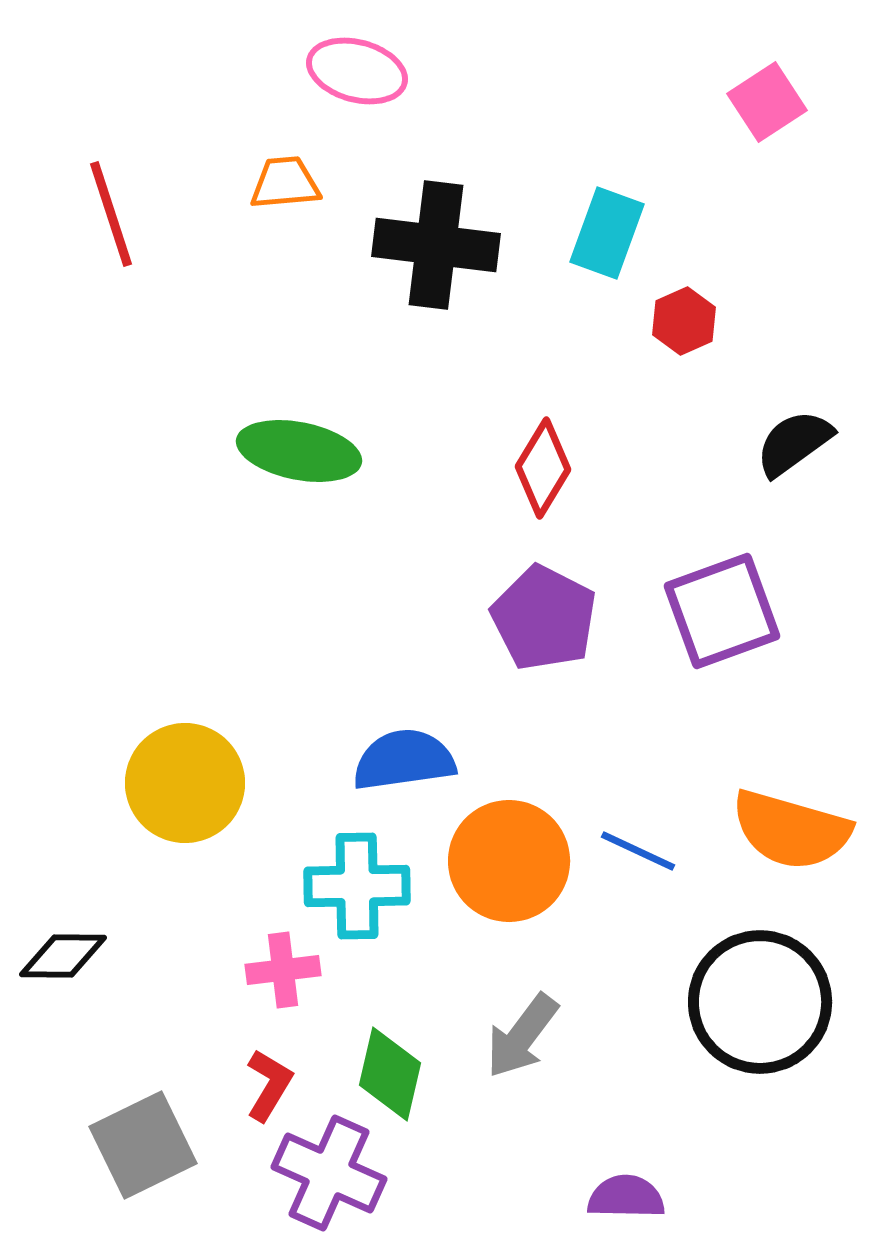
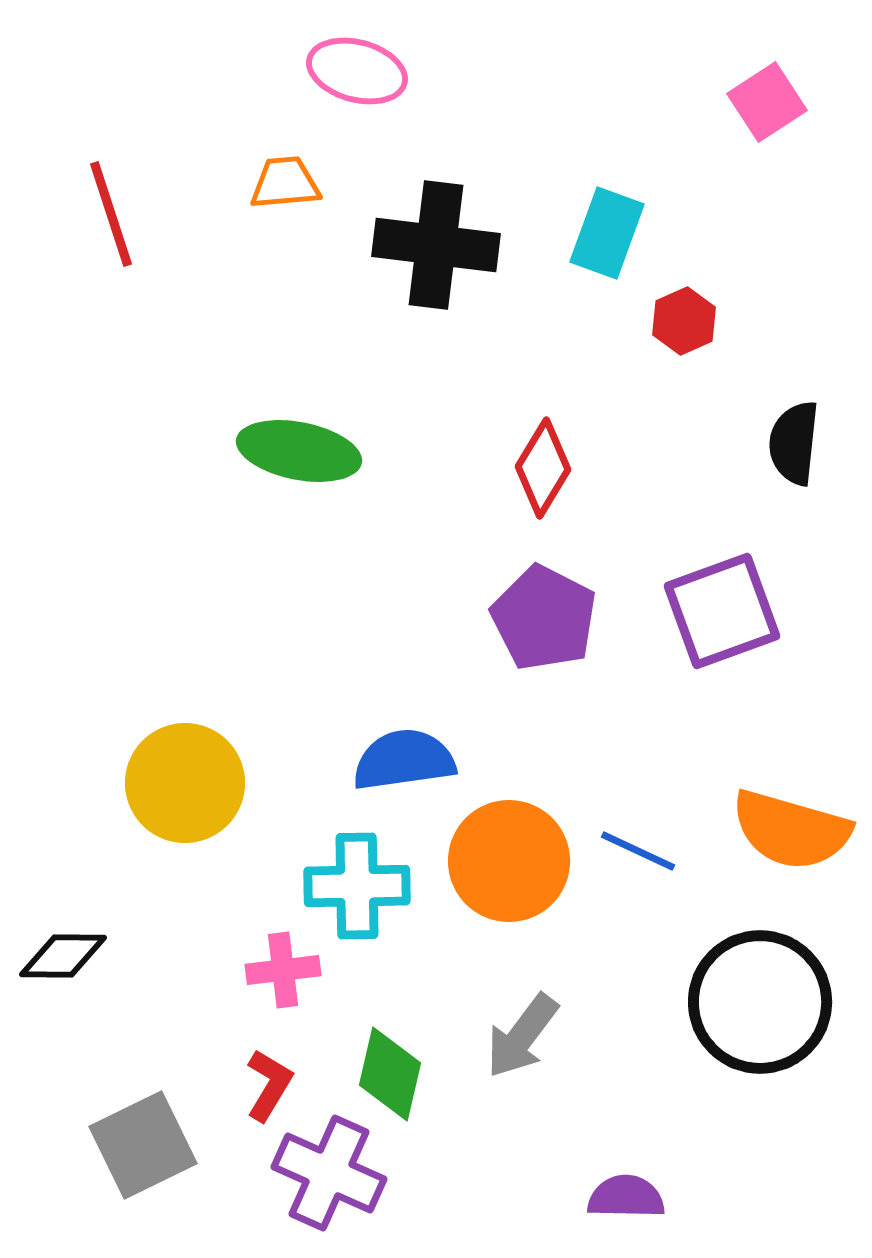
black semicircle: rotated 48 degrees counterclockwise
